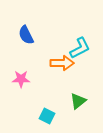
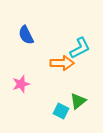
pink star: moved 5 px down; rotated 18 degrees counterclockwise
cyan square: moved 14 px right, 5 px up
